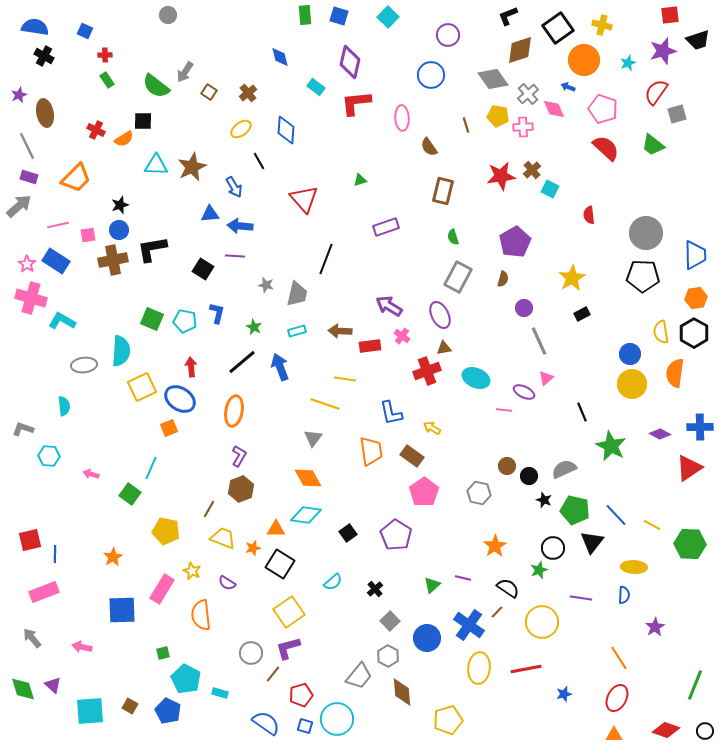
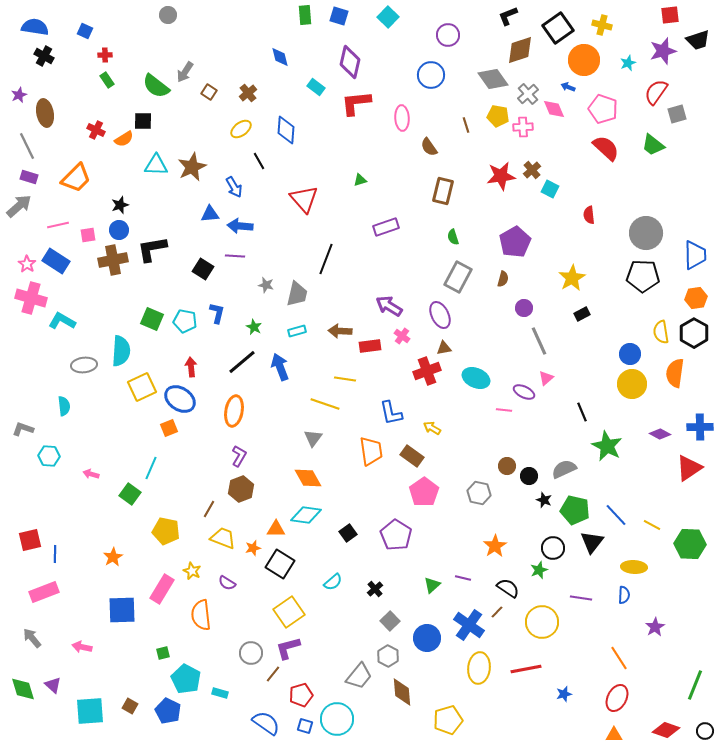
green star at (611, 446): moved 4 px left
